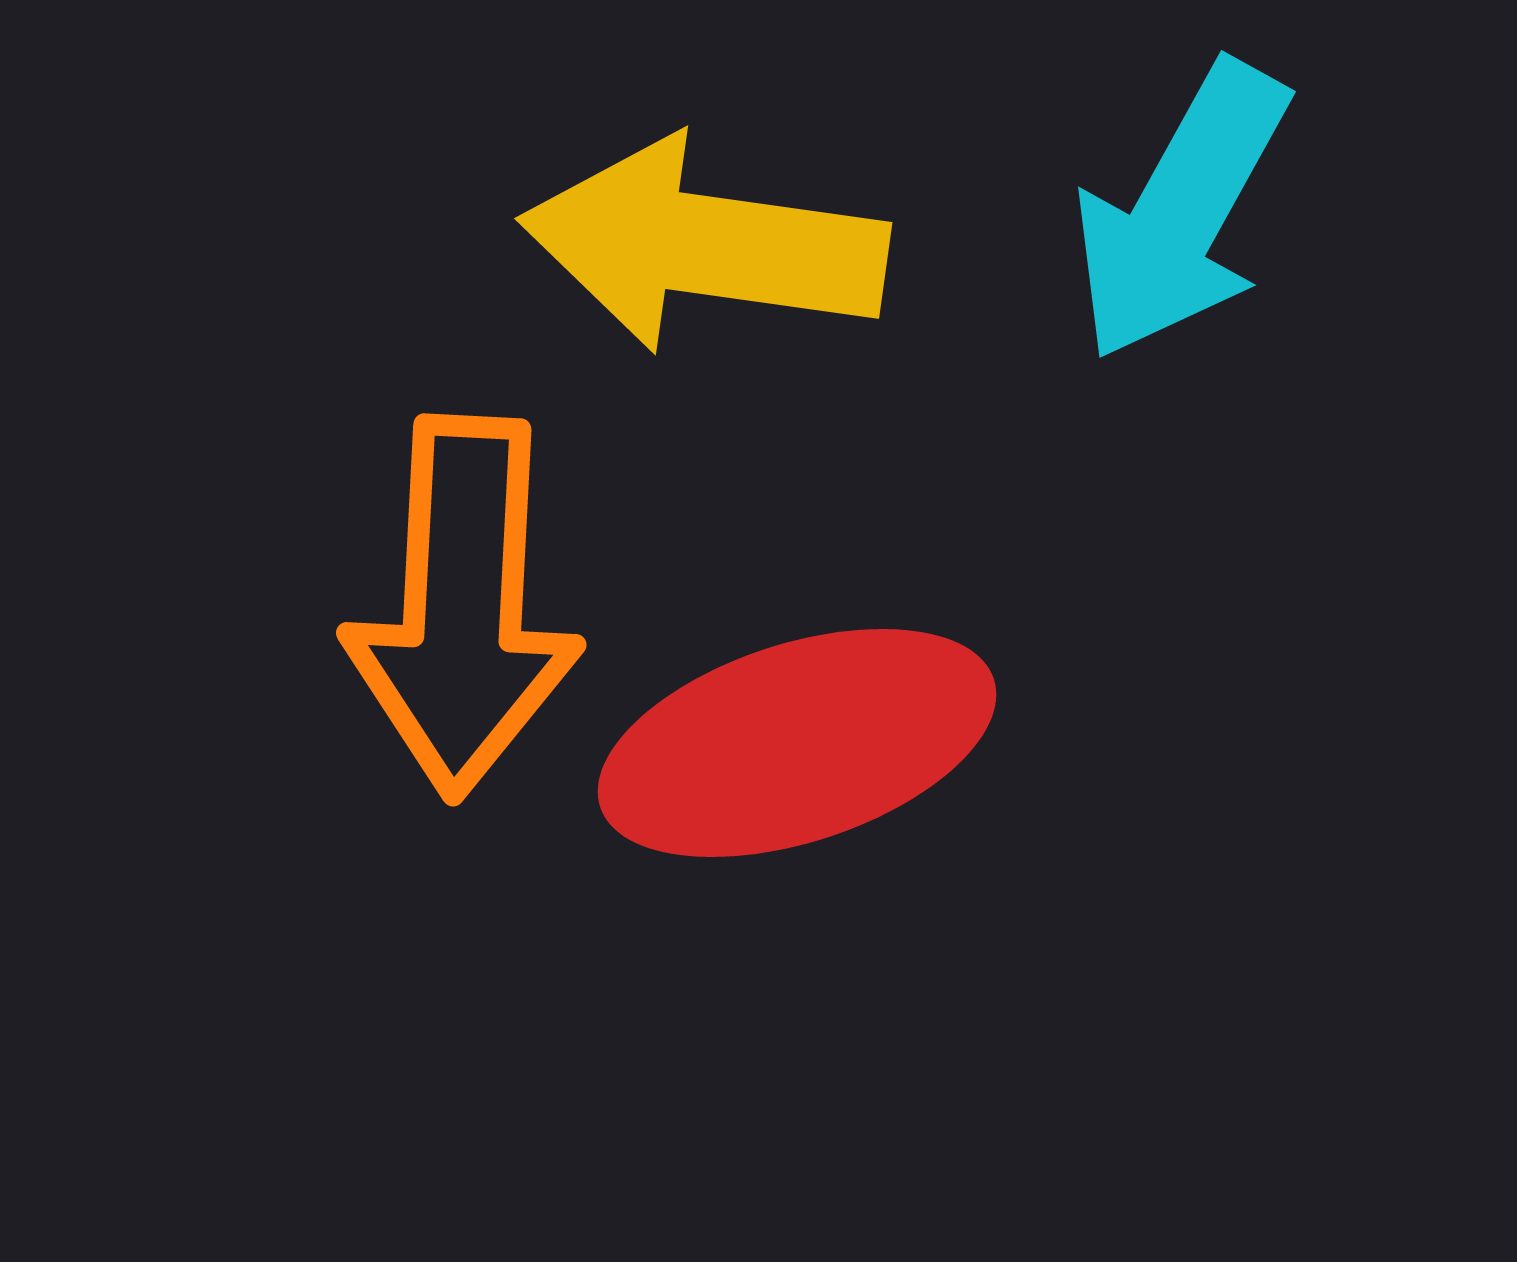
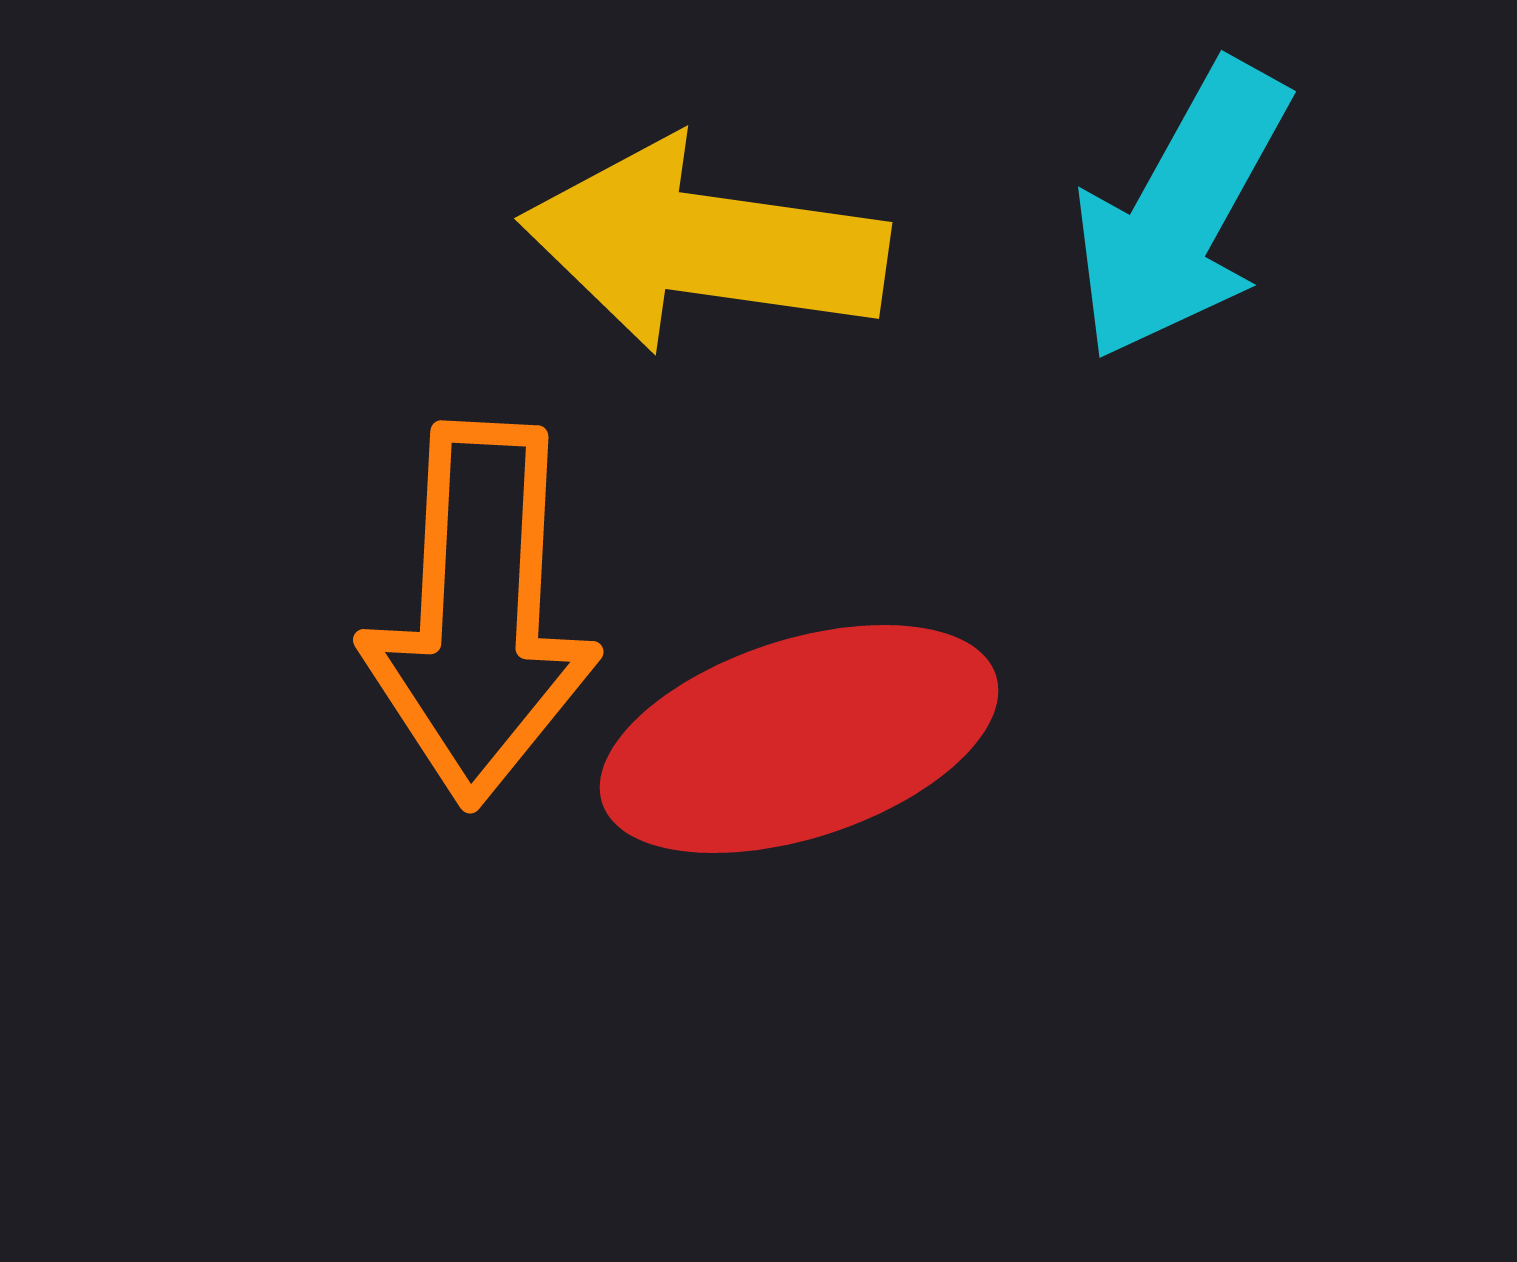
orange arrow: moved 17 px right, 7 px down
red ellipse: moved 2 px right, 4 px up
